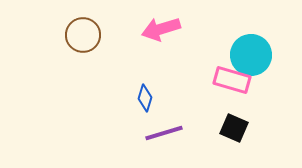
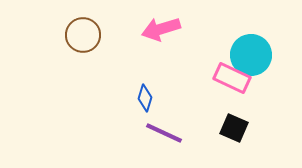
pink rectangle: moved 2 px up; rotated 9 degrees clockwise
purple line: rotated 42 degrees clockwise
